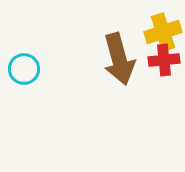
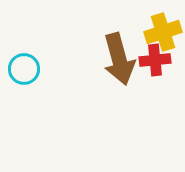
red cross: moved 9 px left
